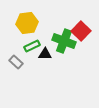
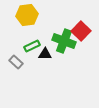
yellow hexagon: moved 8 px up
